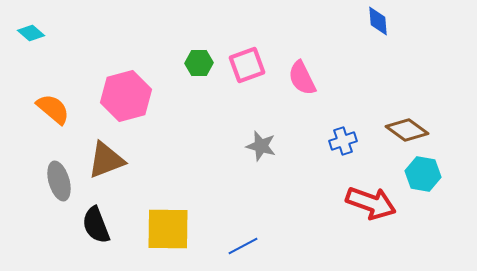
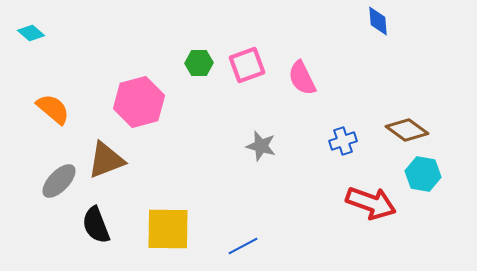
pink hexagon: moved 13 px right, 6 px down
gray ellipse: rotated 60 degrees clockwise
